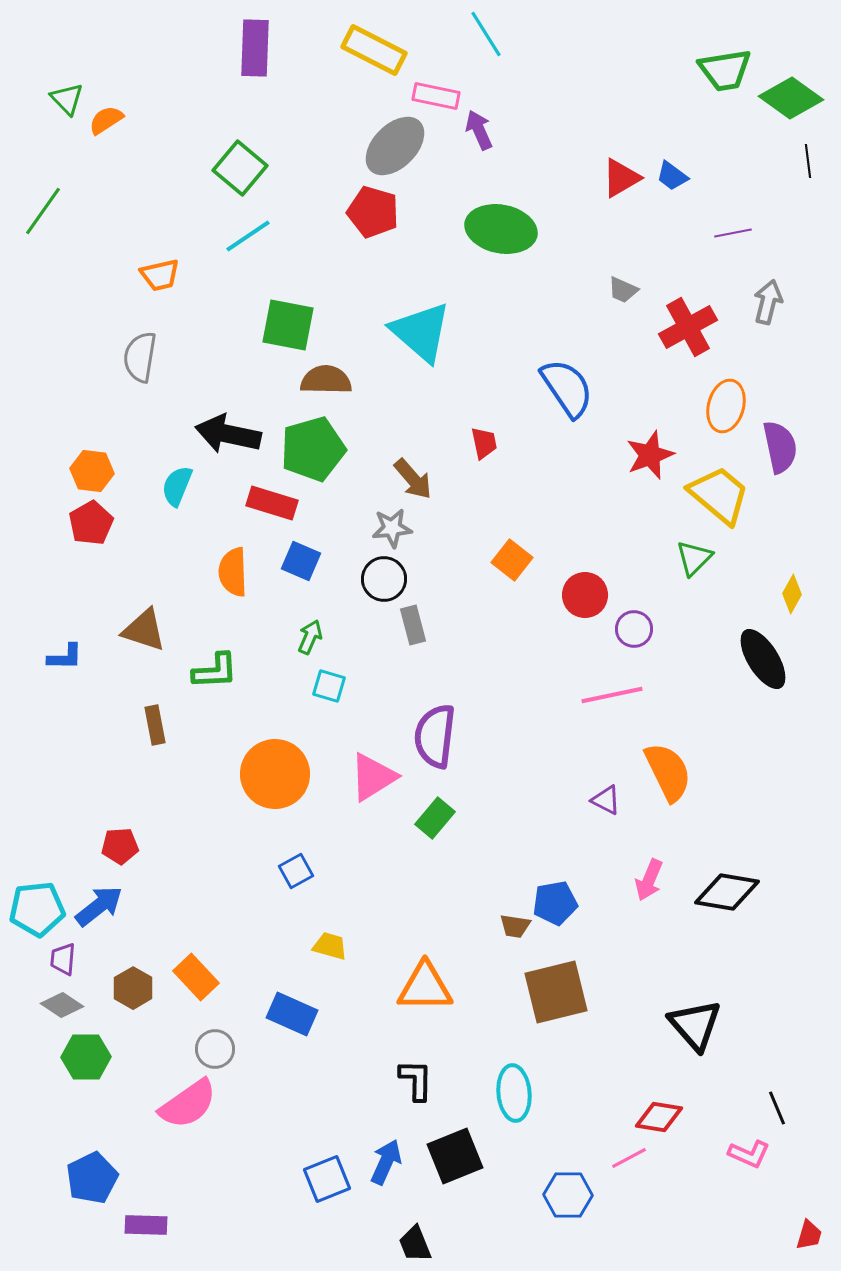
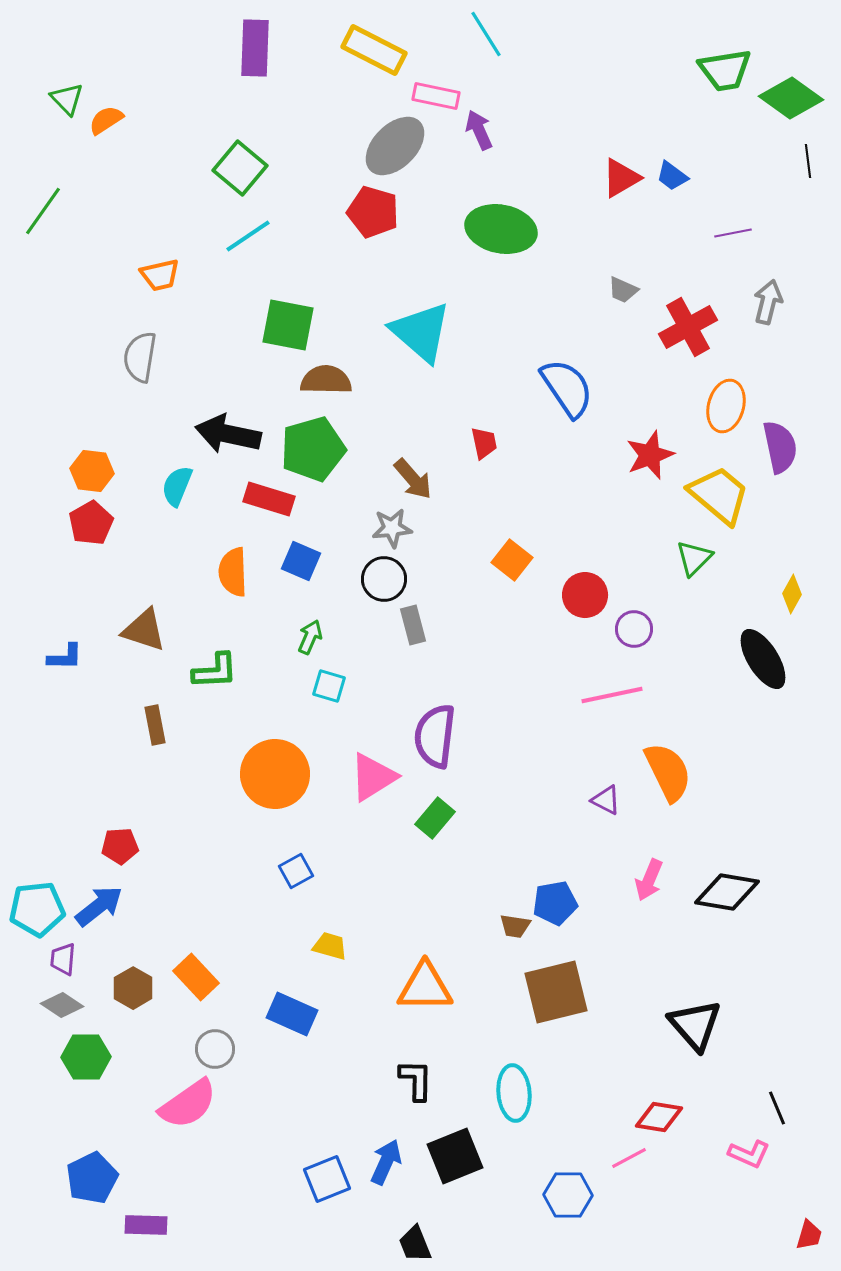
red rectangle at (272, 503): moved 3 px left, 4 px up
